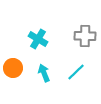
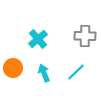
cyan cross: rotated 18 degrees clockwise
